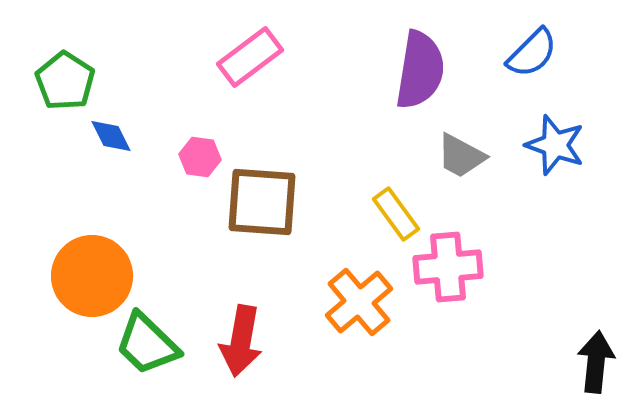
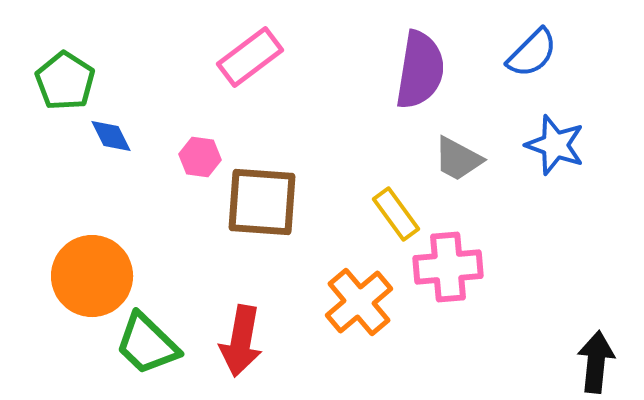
gray trapezoid: moved 3 px left, 3 px down
